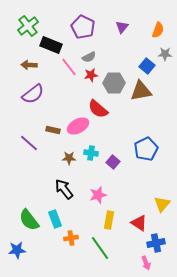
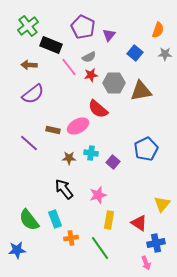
purple triangle: moved 13 px left, 8 px down
blue square: moved 12 px left, 13 px up
